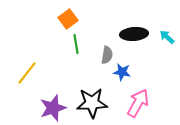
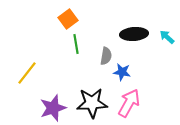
gray semicircle: moved 1 px left, 1 px down
pink arrow: moved 9 px left
